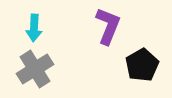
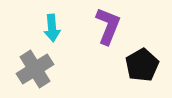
cyan arrow: moved 18 px right; rotated 8 degrees counterclockwise
